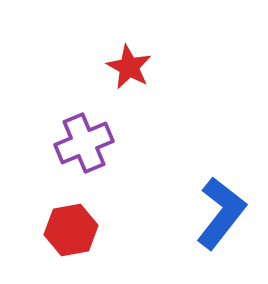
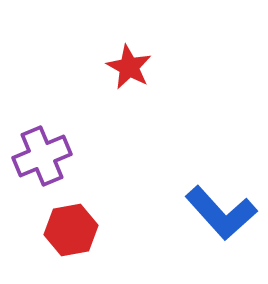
purple cross: moved 42 px left, 13 px down
blue L-shape: rotated 100 degrees clockwise
